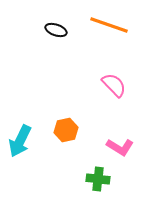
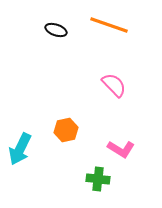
cyan arrow: moved 8 px down
pink L-shape: moved 1 px right, 2 px down
